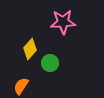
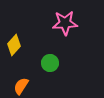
pink star: moved 2 px right, 1 px down
yellow diamond: moved 16 px left, 4 px up
